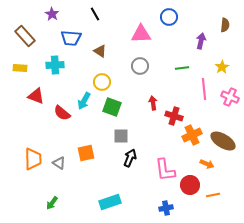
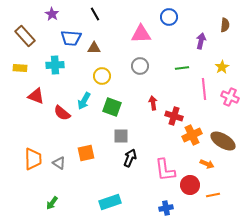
brown triangle: moved 6 px left, 3 px up; rotated 32 degrees counterclockwise
yellow circle: moved 6 px up
